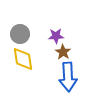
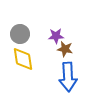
brown star: moved 2 px right, 3 px up; rotated 21 degrees counterclockwise
